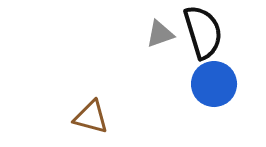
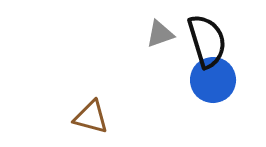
black semicircle: moved 4 px right, 9 px down
blue circle: moved 1 px left, 4 px up
